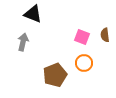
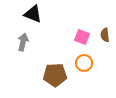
brown pentagon: rotated 20 degrees clockwise
